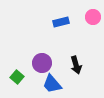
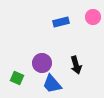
green square: moved 1 px down; rotated 16 degrees counterclockwise
